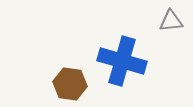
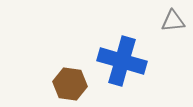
gray triangle: moved 2 px right
